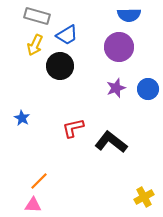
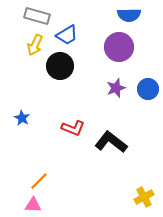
red L-shape: rotated 145 degrees counterclockwise
